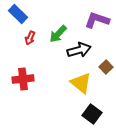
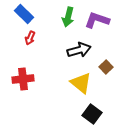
blue rectangle: moved 6 px right
green arrow: moved 10 px right, 17 px up; rotated 30 degrees counterclockwise
